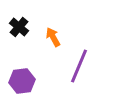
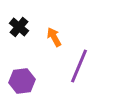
orange arrow: moved 1 px right
